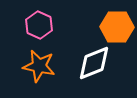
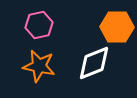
pink hexagon: rotated 24 degrees clockwise
